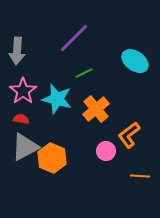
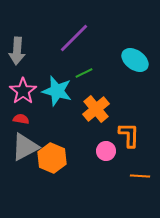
cyan ellipse: moved 1 px up
cyan star: moved 8 px up
orange L-shape: rotated 128 degrees clockwise
